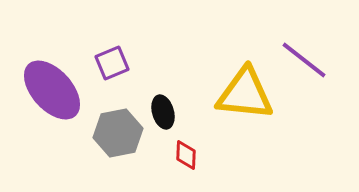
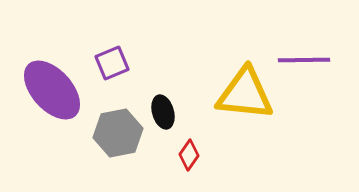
purple line: rotated 39 degrees counterclockwise
red diamond: moved 3 px right; rotated 32 degrees clockwise
